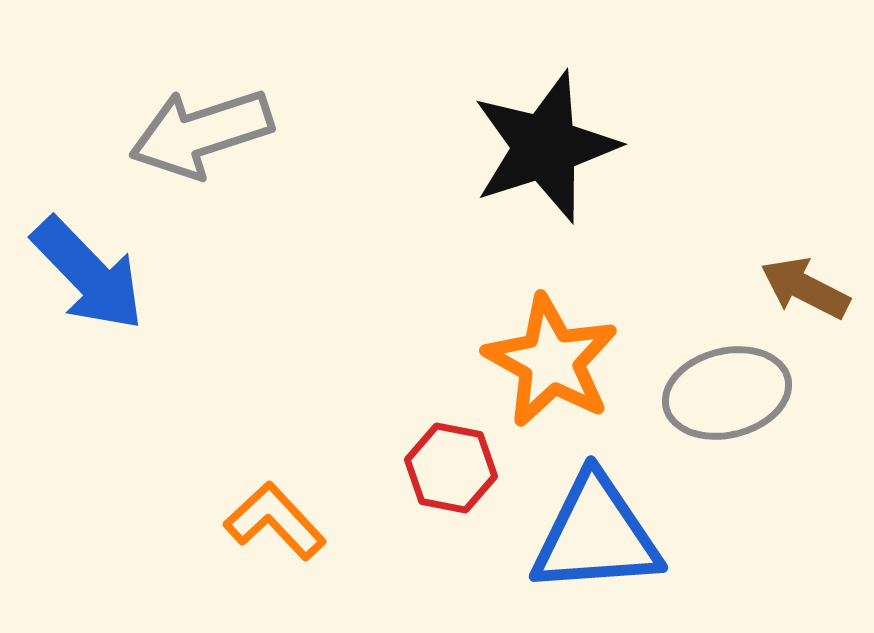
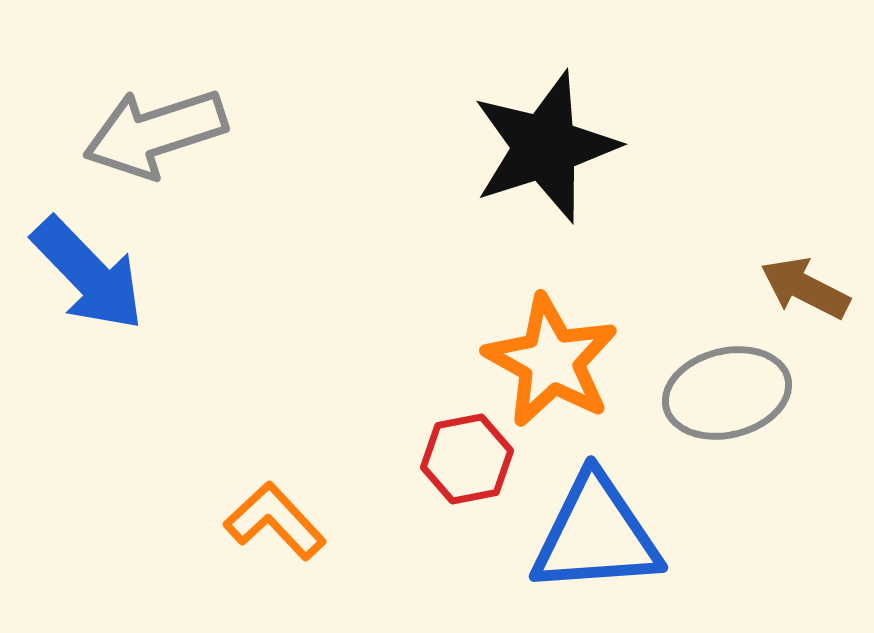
gray arrow: moved 46 px left
red hexagon: moved 16 px right, 9 px up; rotated 22 degrees counterclockwise
